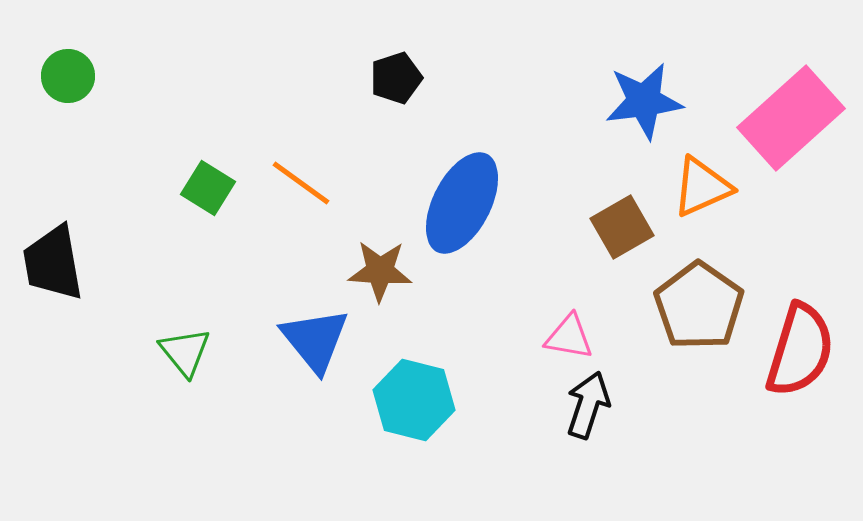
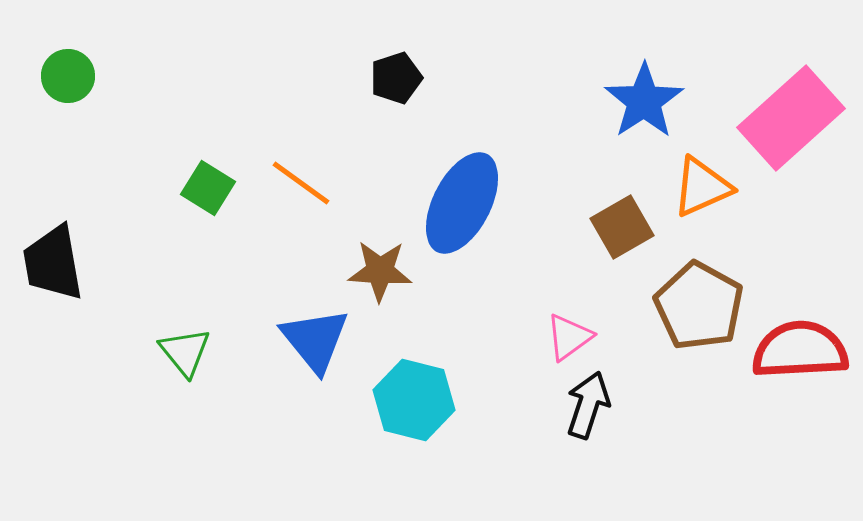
blue star: rotated 26 degrees counterclockwise
brown pentagon: rotated 6 degrees counterclockwise
pink triangle: rotated 46 degrees counterclockwise
red semicircle: rotated 110 degrees counterclockwise
